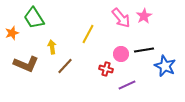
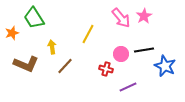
purple line: moved 1 px right, 2 px down
